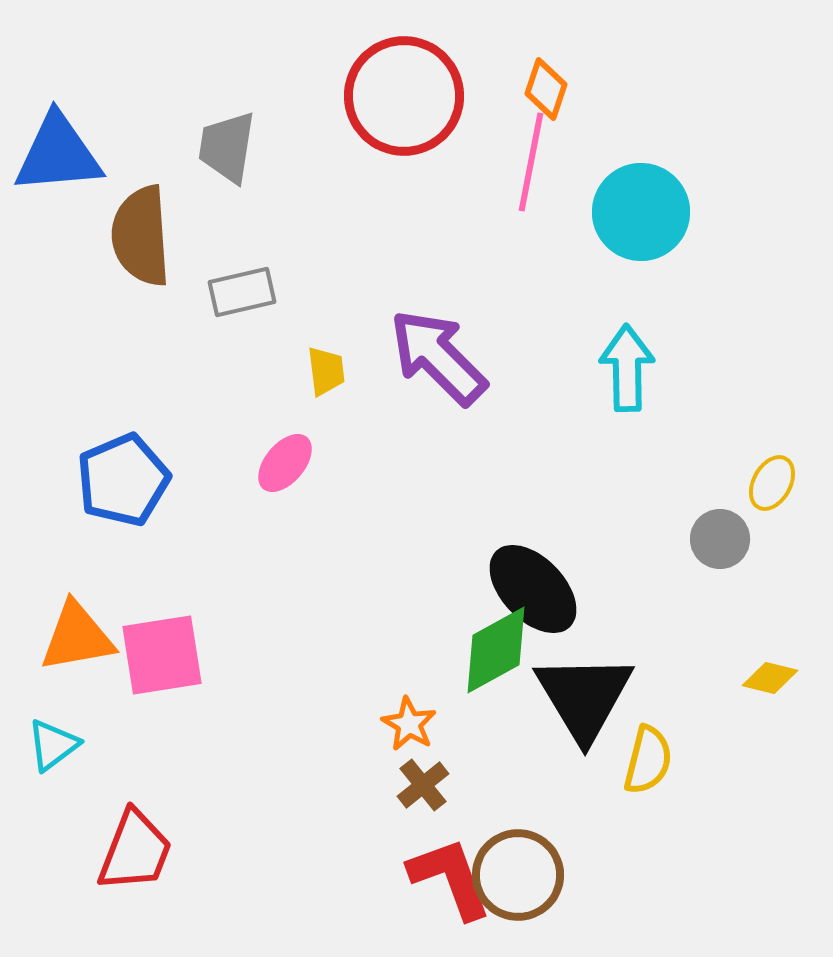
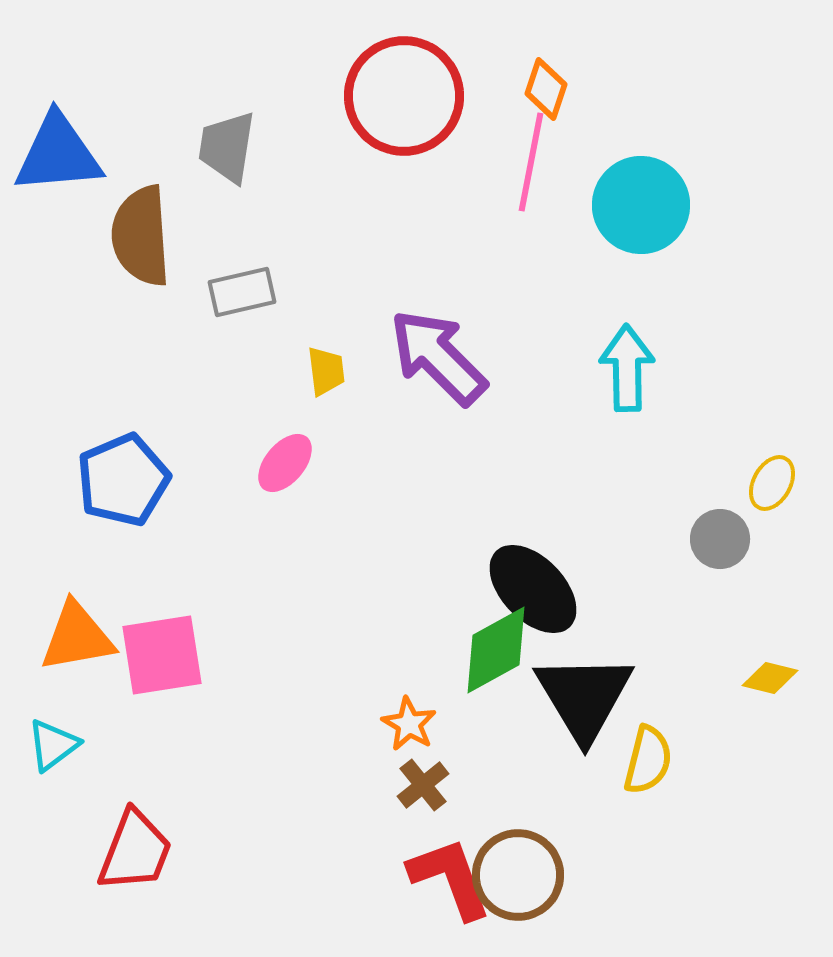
cyan circle: moved 7 px up
